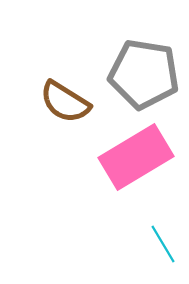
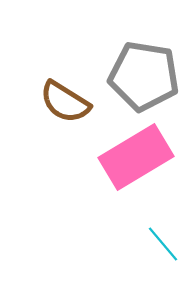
gray pentagon: moved 2 px down
cyan line: rotated 9 degrees counterclockwise
